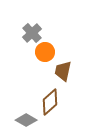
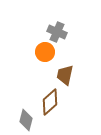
gray cross: moved 25 px right, 1 px up; rotated 24 degrees counterclockwise
brown trapezoid: moved 2 px right, 4 px down
gray diamond: rotated 75 degrees clockwise
